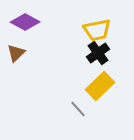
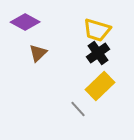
yellow trapezoid: rotated 28 degrees clockwise
brown triangle: moved 22 px right
